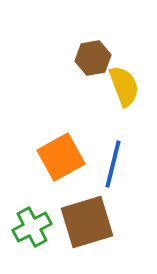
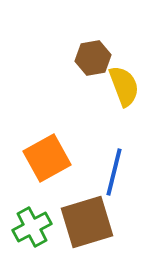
orange square: moved 14 px left, 1 px down
blue line: moved 1 px right, 8 px down
